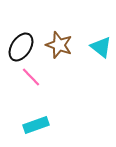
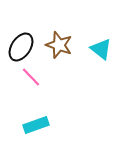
cyan triangle: moved 2 px down
